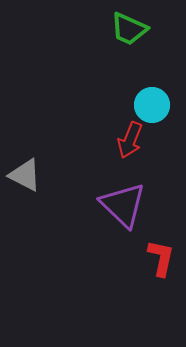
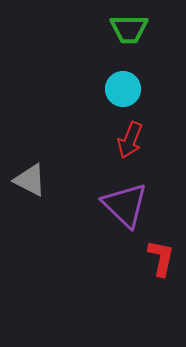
green trapezoid: rotated 24 degrees counterclockwise
cyan circle: moved 29 px left, 16 px up
gray triangle: moved 5 px right, 5 px down
purple triangle: moved 2 px right
